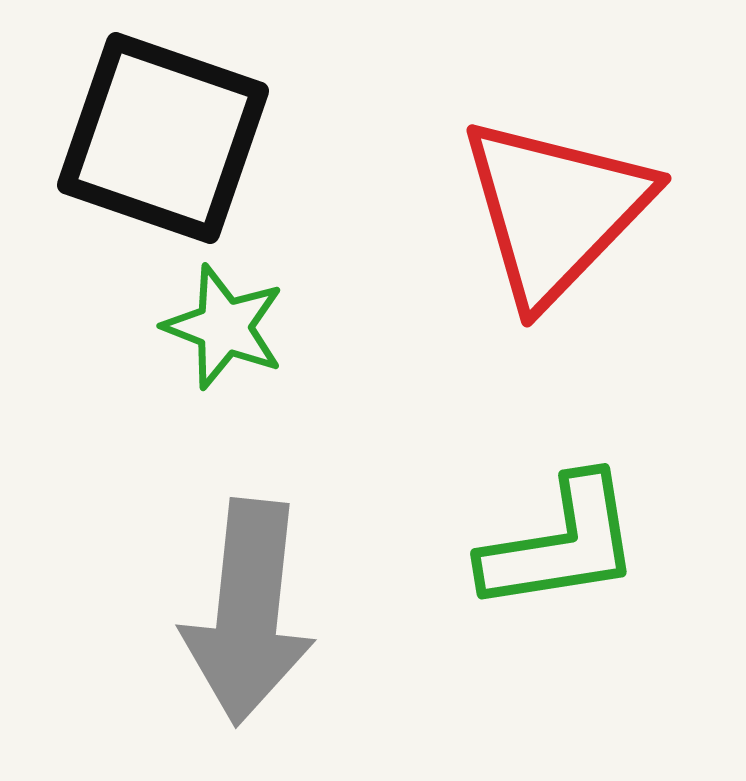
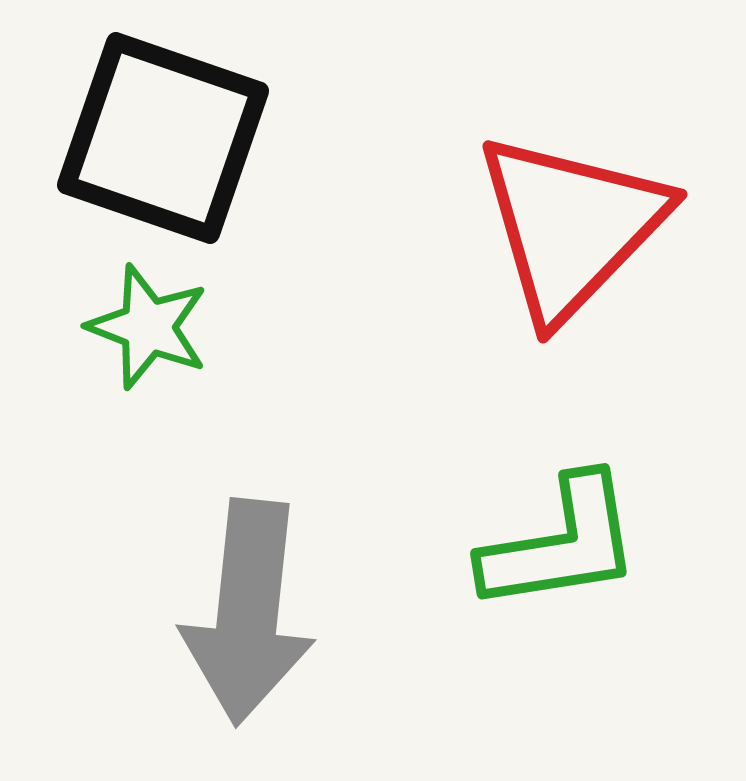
red triangle: moved 16 px right, 16 px down
green star: moved 76 px left
